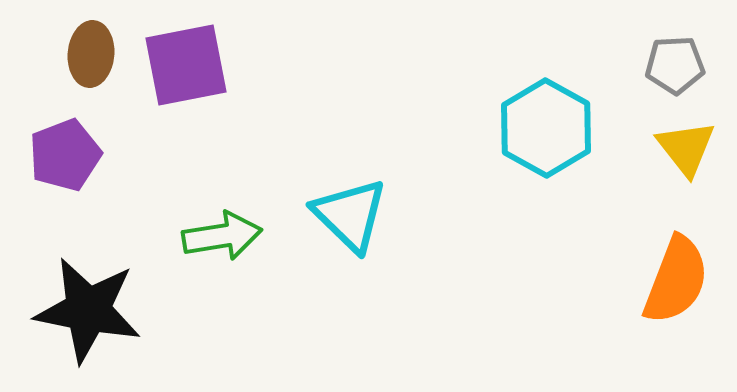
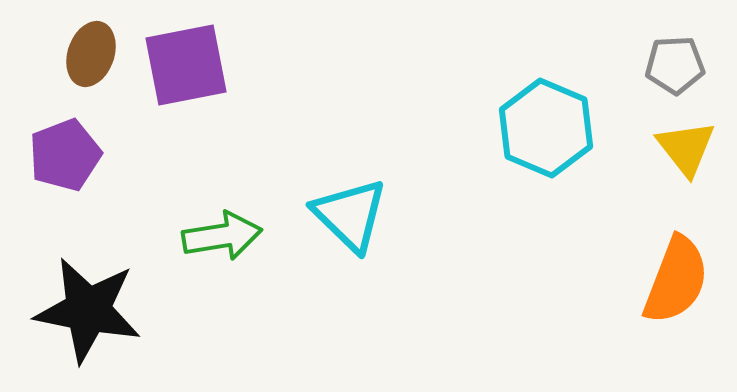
brown ellipse: rotated 14 degrees clockwise
cyan hexagon: rotated 6 degrees counterclockwise
